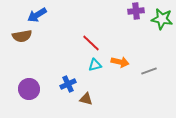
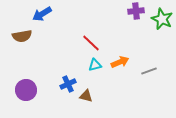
blue arrow: moved 5 px right, 1 px up
green star: rotated 15 degrees clockwise
orange arrow: rotated 36 degrees counterclockwise
purple circle: moved 3 px left, 1 px down
brown triangle: moved 3 px up
